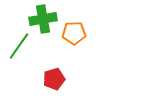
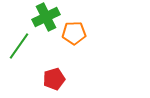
green cross: moved 3 px right, 2 px up; rotated 16 degrees counterclockwise
